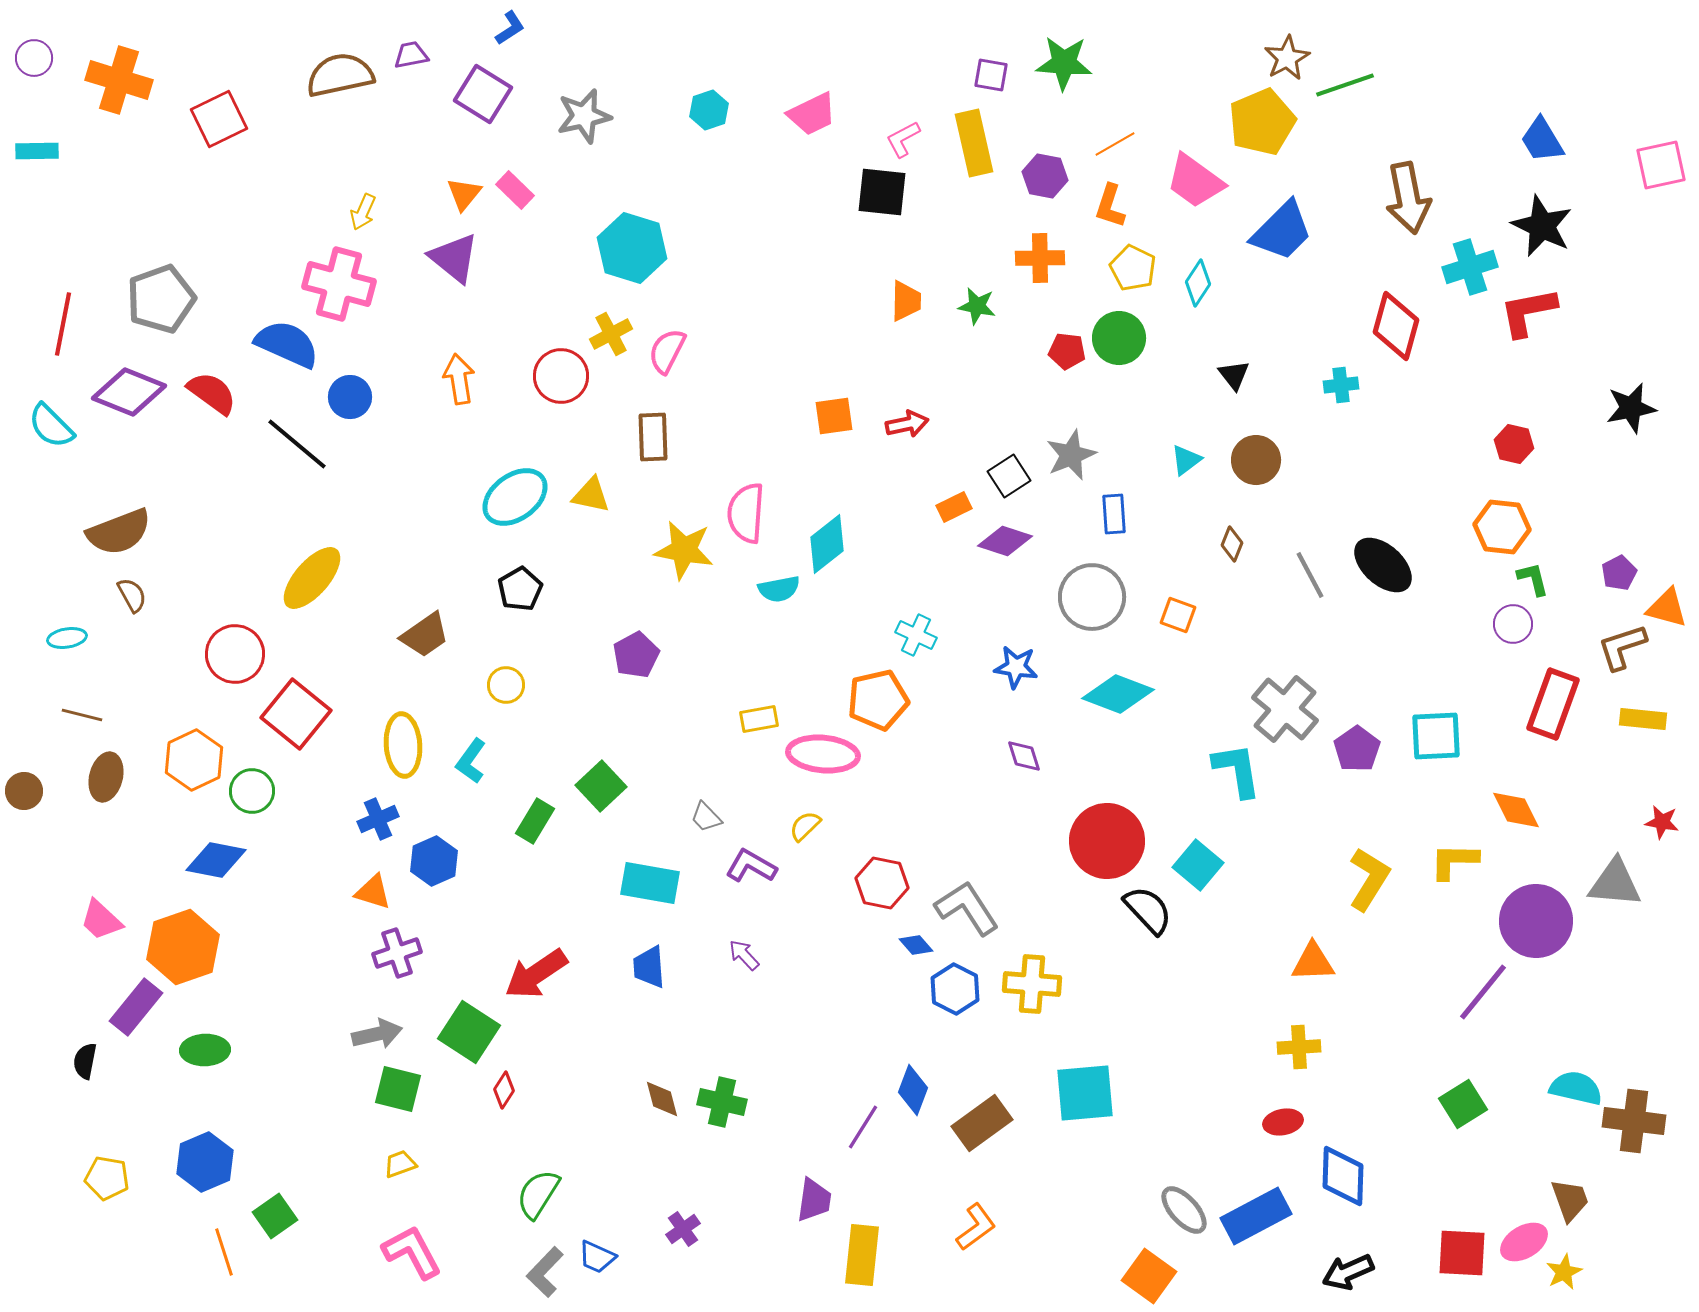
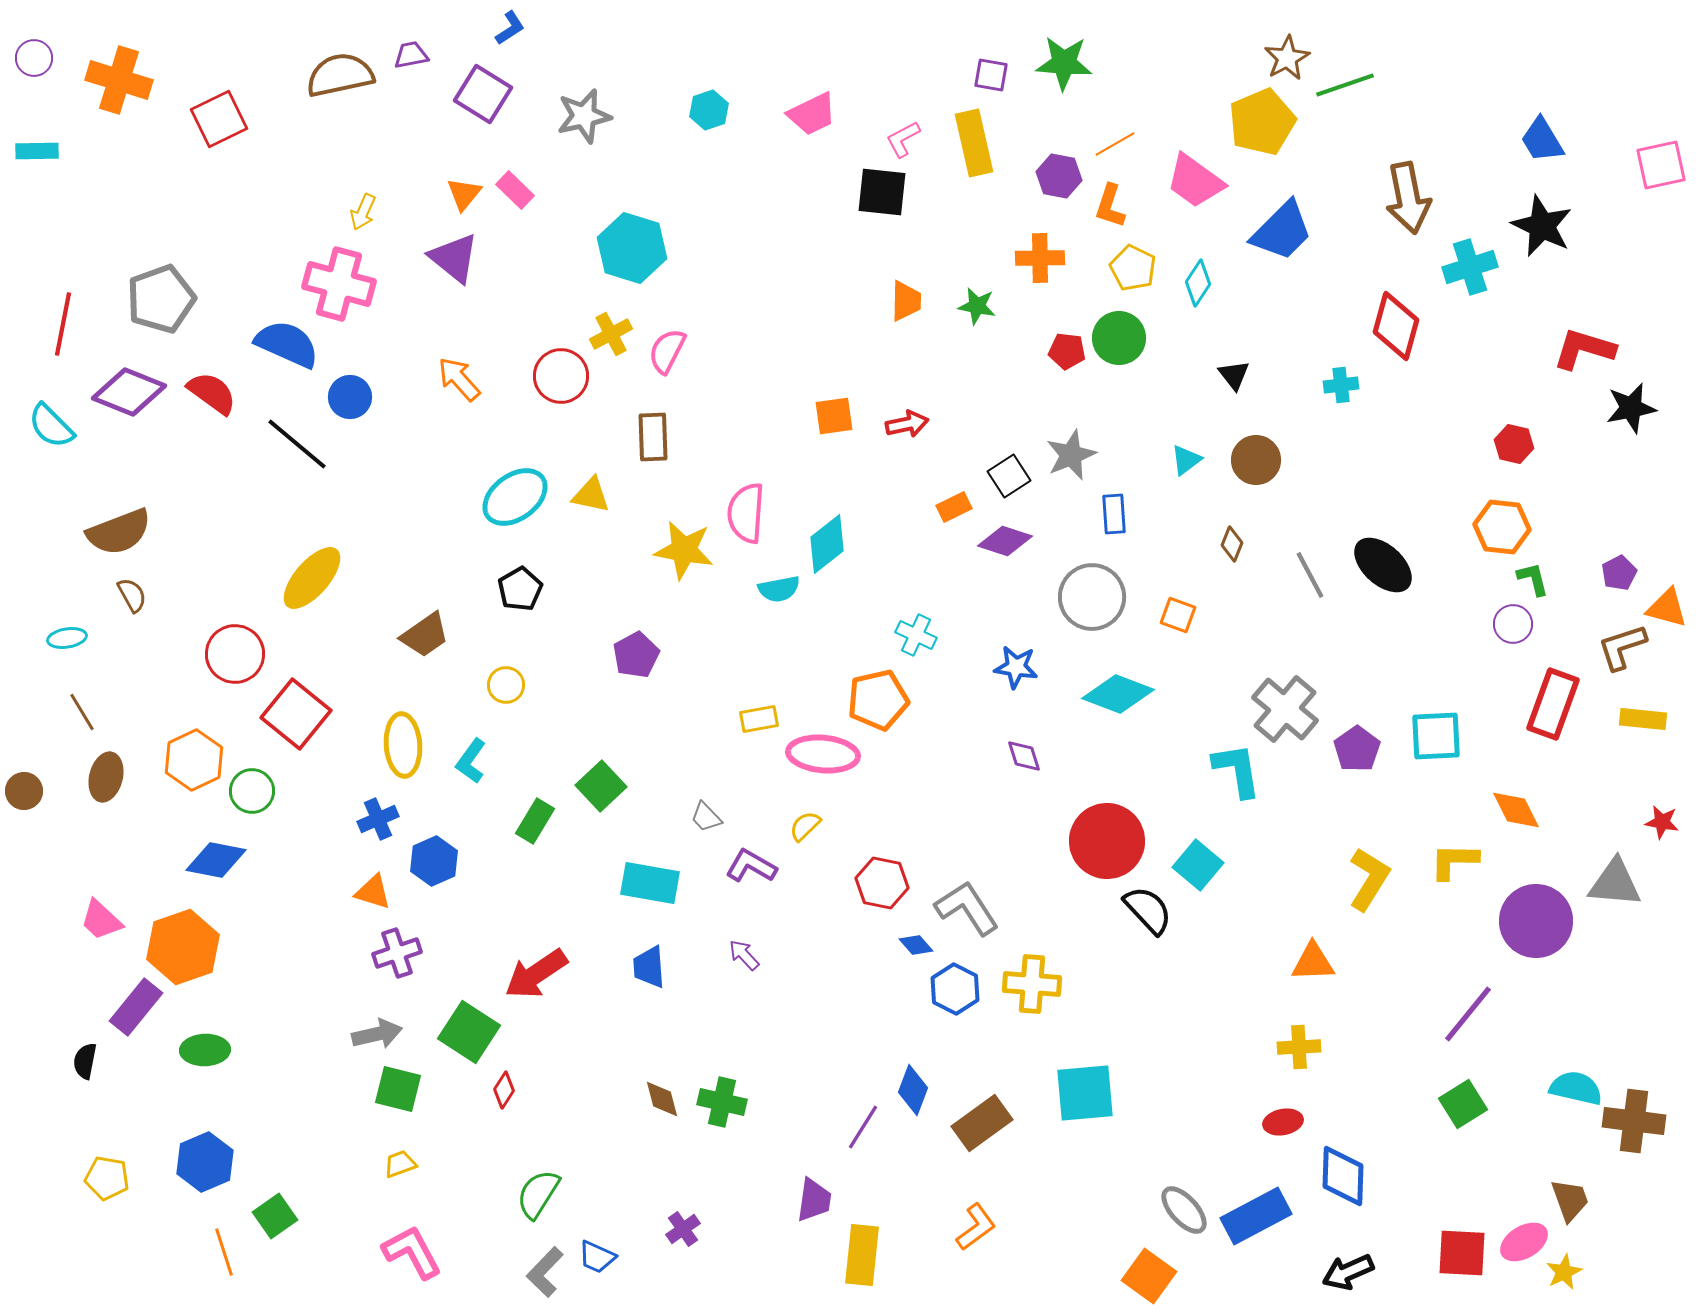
purple hexagon at (1045, 176): moved 14 px right
red L-shape at (1528, 312): moved 56 px right, 37 px down; rotated 28 degrees clockwise
orange arrow at (459, 379): rotated 33 degrees counterclockwise
brown line at (82, 715): moved 3 px up; rotated 45 degrees clockwise
purple line at (1483, 992): moved 15 px left, 22 px down
